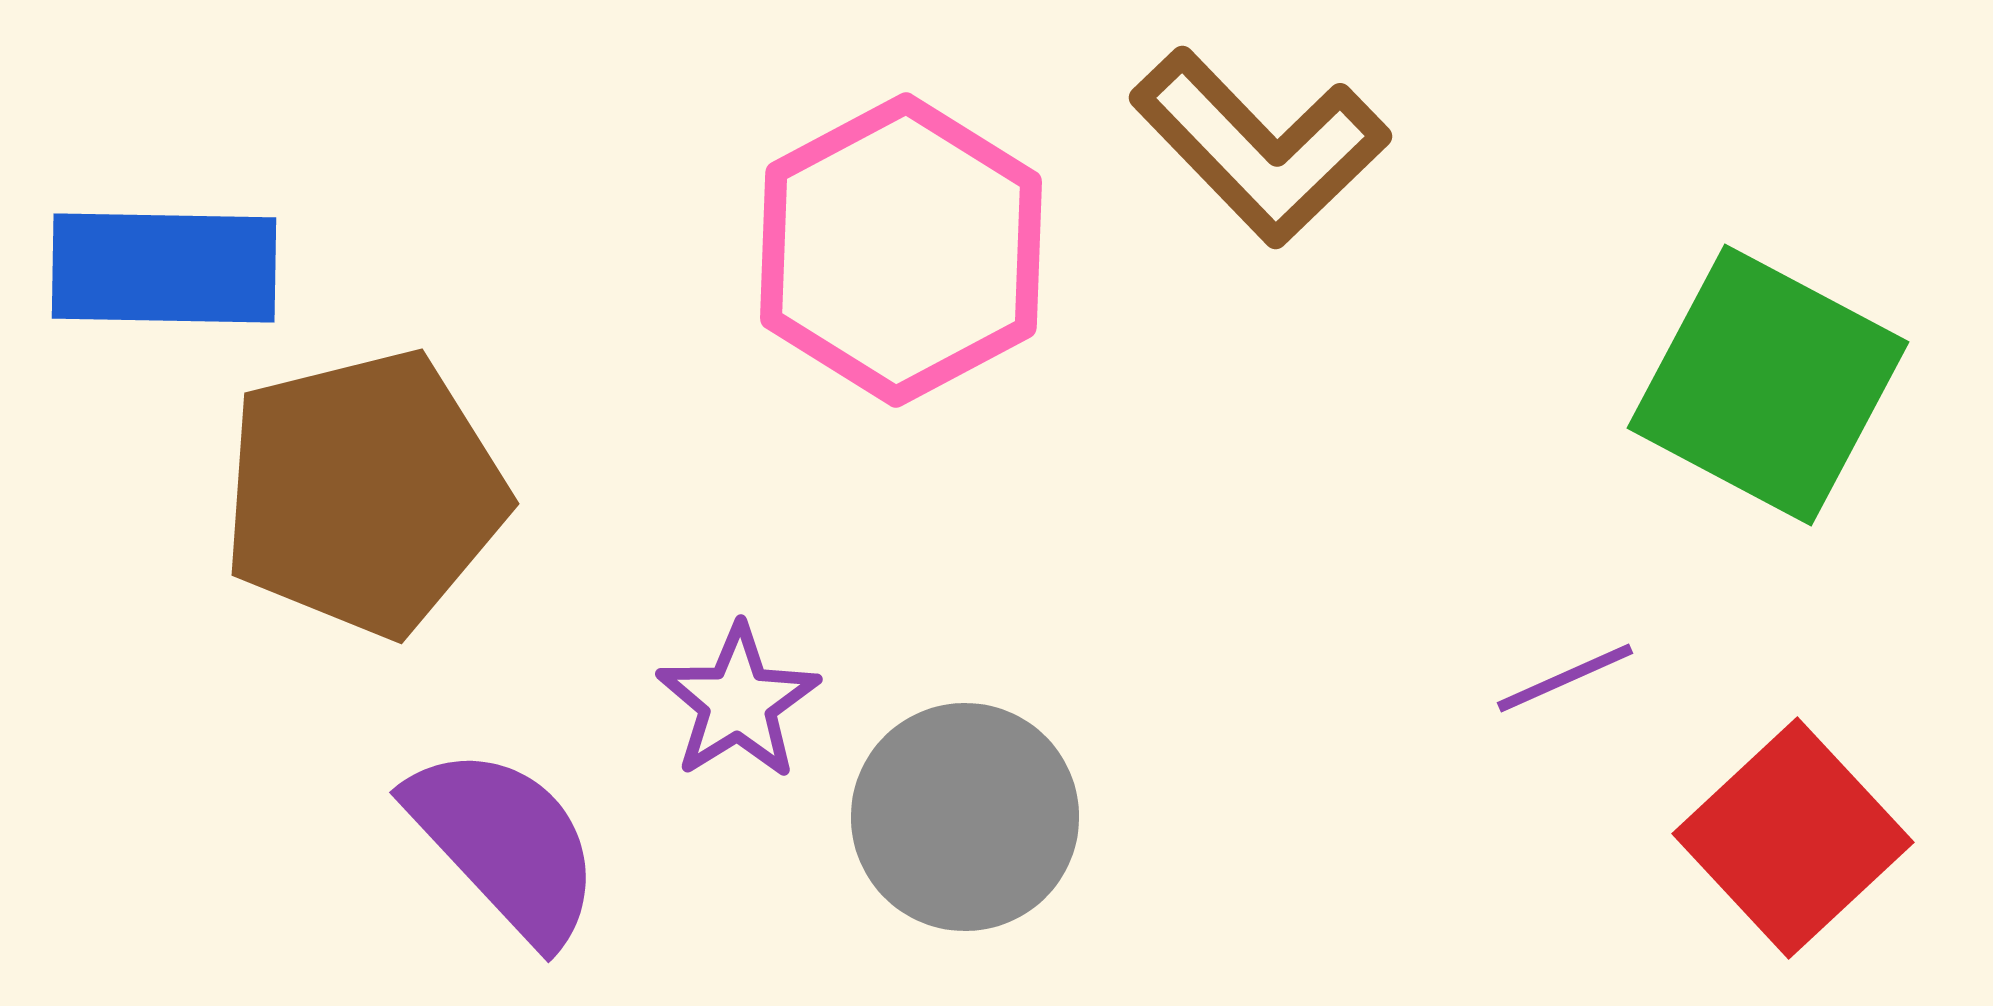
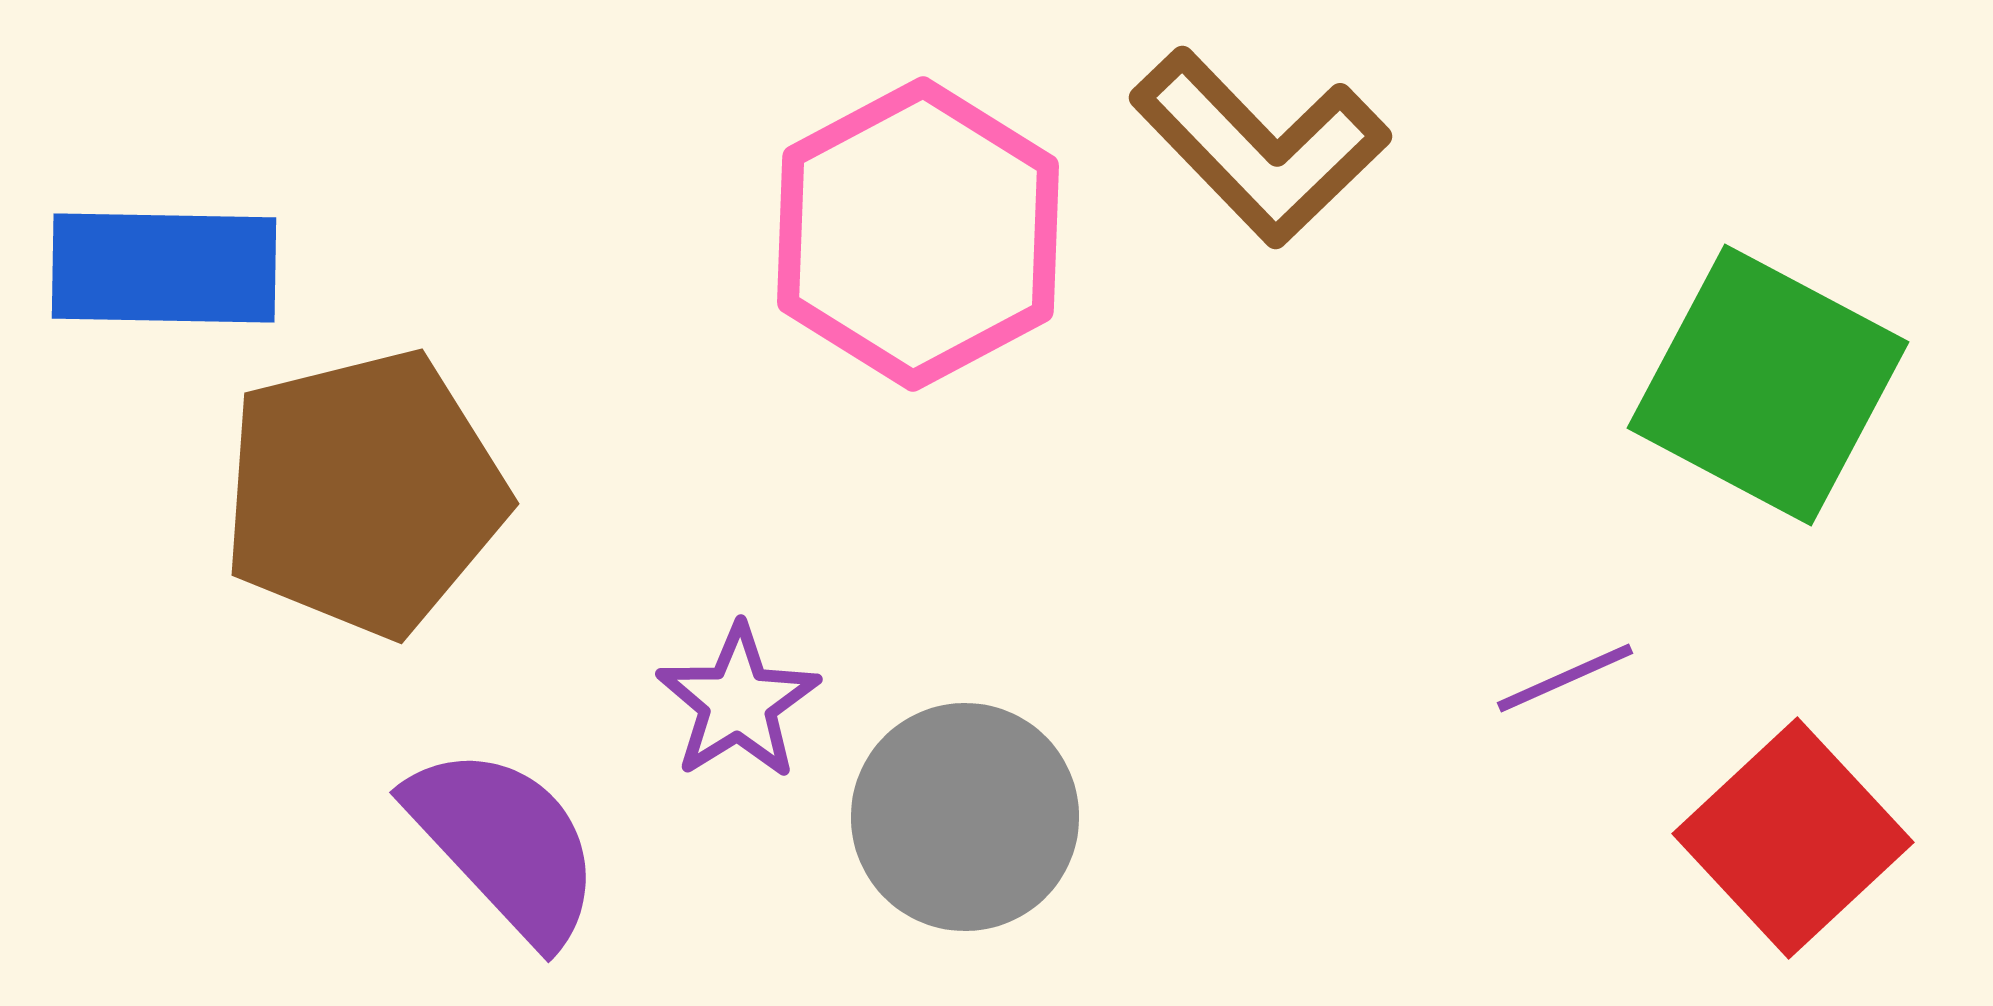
pink hexagon: moved 17 px right, 16 px up
